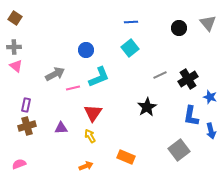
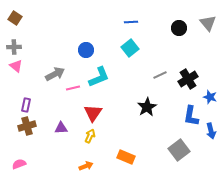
yellow arrow: rotated 56 degrees clockwise
